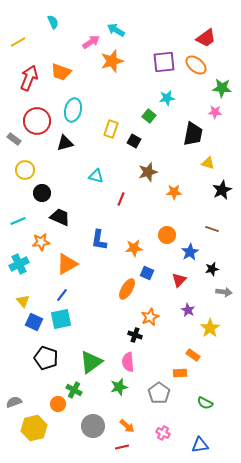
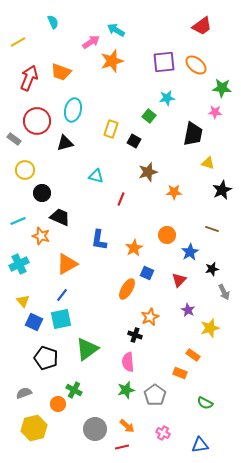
red trapezoid at (206, 38): moved 4 px left, 12 px up
orange star at (41, 242): moved 6 px up; rotated 24 degrees clockwise
orange star at (134, 248): rotated 24 degrees counterclockwise
gray arrow at (224, 292): rotated 56 degrees clockwise
yellow star at (210, 328): rotated 18 degrees clockwise
green triangle at (91, 362): moved 4 px left, 13 px up
orange rectangle at (180, 373): rotated 24 degrees clockwise
green star at (119, 387): moved 7 px right, 3 px down
gray pentagon at (159, 393): moved 4 px left, 2 px down
gray semicircle at (14, 402): moved 10 px right, 9 px up
gray circle at (93, 426): moved 2 px right, 3 px down
